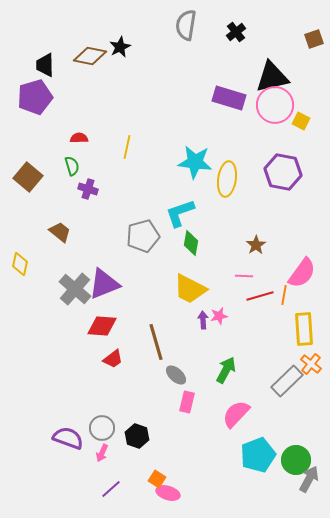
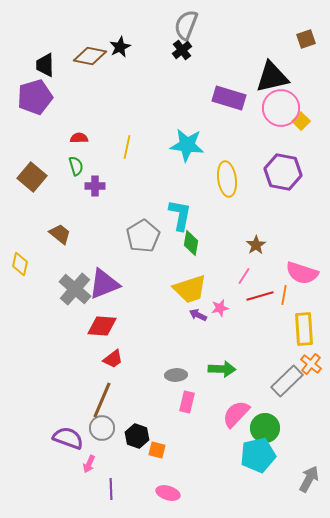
gray semicircle at (186, 25): rotated 12 degrees clockwise
black cross at (236, 32): moved 54 px left, 18 px down
brown square at (314, 39): moved 8 px left
pink circle at (275, 105): moved 6 px right, 3 px down
yellow square at (301, 121): rotated 18 degrees clockwise
cyan star at (195, 162): moved 8 px left, 17 px up
green semicircle at (72, 166): moved 4 px right
brown square at (28, 177): moved 4 px right
yellow ellipse at (227, 179): rotated 16 degrees counterclockwise
purple cross at (88, 189): moved 7 px right, 3 px up; rotated 18 degrees counterclockwise
cyan L-shape at (180, 213): moved 2 px down; rotated 120 degrees clockwise
brown trapezoid at (60, 232): moved 2 px down
gray pentagon at (143, 236): rotated 16 degrees counterclockwise
pink semicircle at (302, 273): rotated 72 degrees clockwise
pink line at (244, 276): rotated 60 degrees counterclockwise
yellow trapezoid at (190, 289): rotated 45 degrees counterclockwise
pink star at (219, 316): moved 1 px right, 8 px up
purple arrow at (203, 320): moved 5 px left, 5 px up; rotated 60 degrees counterclockwise
brown line at (156, 342): moved 54 px left, 58 px down; rotated 39 degrees clockwise
green arrow at (226, 370): moved 4 px left, 1 px up; rotated 64 degrees clockwise
gray ellipse at (176, 375): rotated 45 degrees counterclockwise
pink arrow at (102, 453): moved 13 px left, 11 px down
cyan pentagon at (258, 455): rotated 8 degrees clockwise
green circle at (296, 460): moved 31 px left, 32 px up
orange square at (157, 479): moved 29 px up; rotated 18 degrees counterclockwise
purple line at (111, 489): rotated 50 degrees counterclockwise
